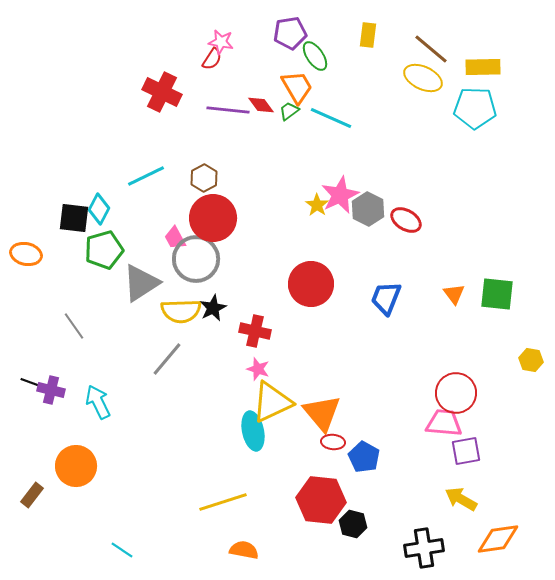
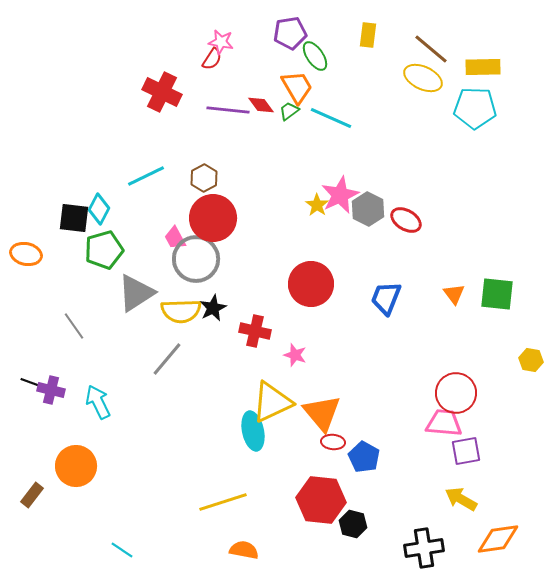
gray triangle at (141, 283): moved 5 px left, 10 px down
pink star at (258, 369): moved 37 px right, 14 px up
